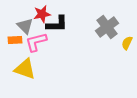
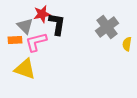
black L-shape: rotated 80 degrees counterclockwise
yellow semicircle: moved 1 px down; rotated 16 degrees counterclockwise
